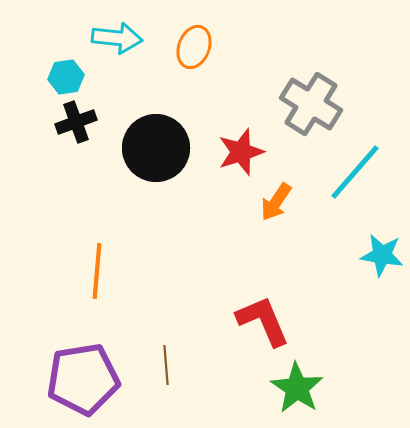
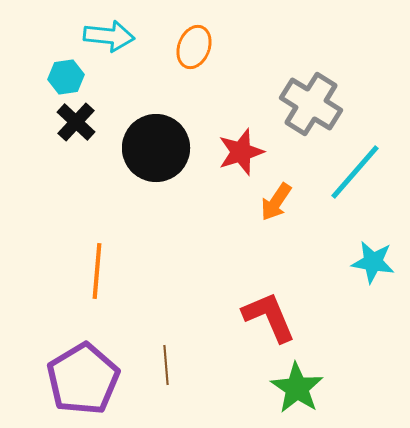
cyan arrow: moved 8 px left, 2 px up
black cross: rotated 27 degrees counterclockwise
cyan star: moved 9 px left, 7 px down
red L-shape: moved 6 px right, 4 px up
purple pentagon: rotated 22 degrees counterclockwise
